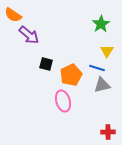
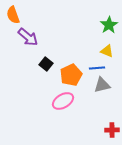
orange semicircle: rotated 36 degrees clockwise
green star: moved 8 px right, 1 px down
purple arrow: moved 1 px left, 2 px down
yellow triangle: rotated 40 degrees counterclockwise
black square: rotated 24 degrees clockwise
blue line: rotated 21 degrees counterclockwise
pink ellipse: rotated 75 degrees clockwise
red cross: moved 4 px right, 2 px up
